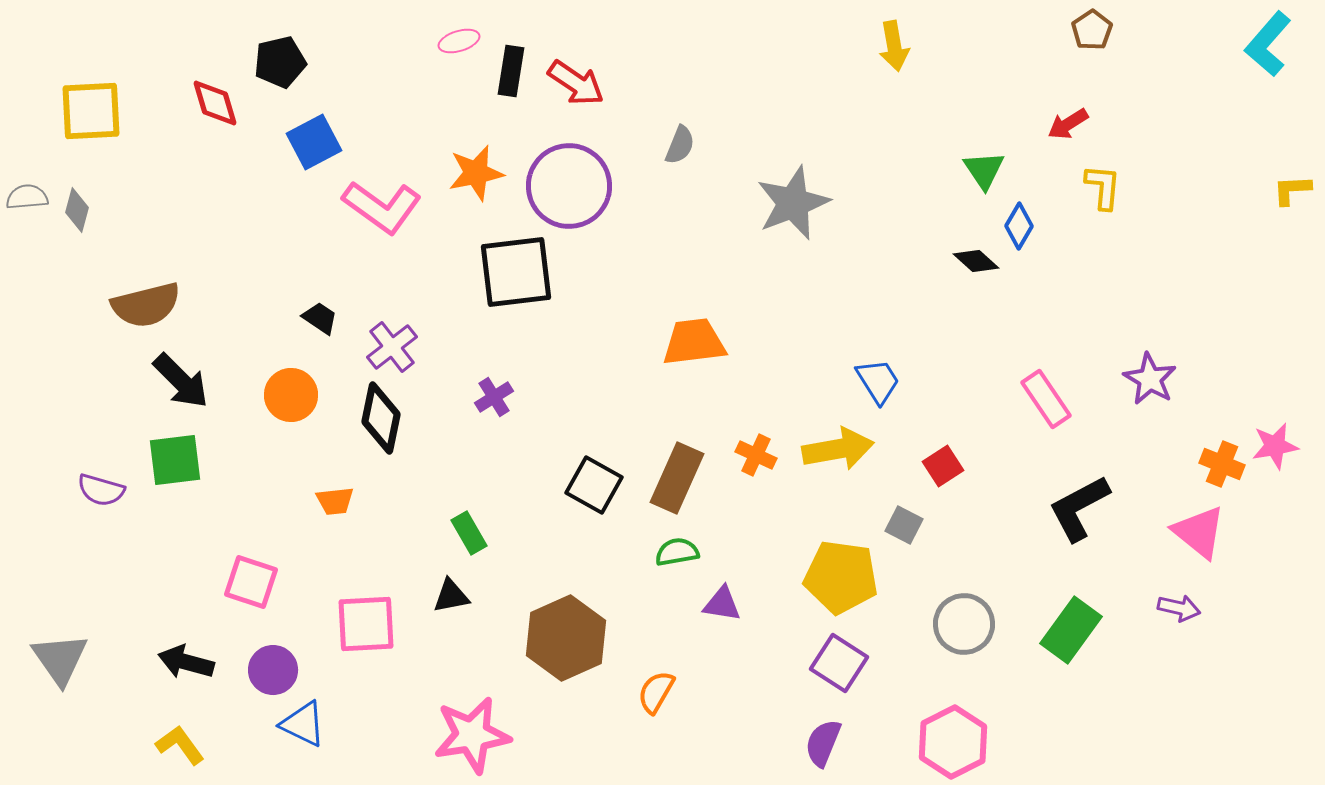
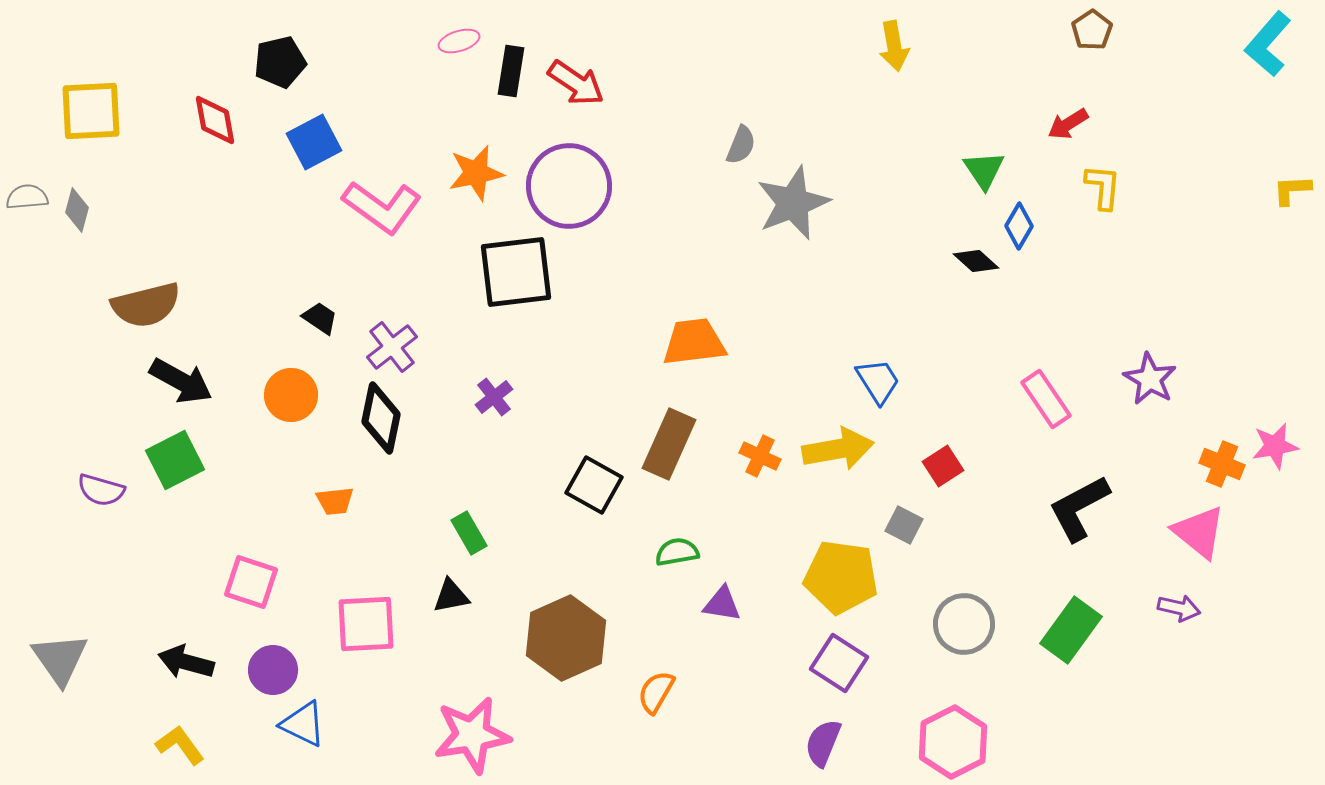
red diamond at (215, 103): moved 17 px down; rotated 6 degrees clockwise
gray semicircle at (680, 145): moved 61 px right
black arrow at (181, 381): rotated 16 degrees counterclockwise
purple cross at (494, 397): rotated 6 degrees counterclockwise
orange cross at (756, 455): moved 4 px right, 1 px down
green square at (175, 460): rotated 20 degrees counterclockwise
brown rectangle at (677, 478): moved 8 px left, 34 px up
